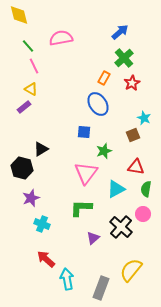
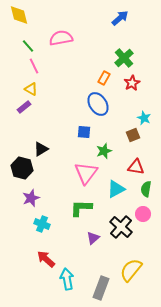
blue arrow: moved 14 px up
